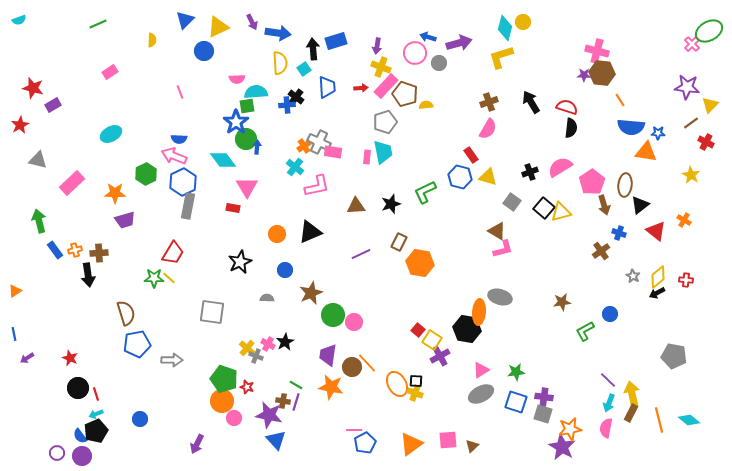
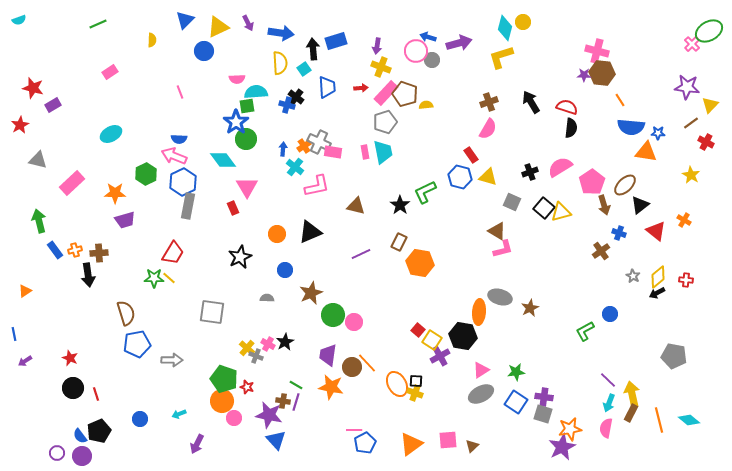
purple arrow at (252, 22): moved 4 px left, 1 px down
blue arrow at (278, 33): moved 3 px right
pink circle at (415, 53): moved 1 px right, 2 px up
gray circle at (439, 63): moved 7 px left, 3 px up
pink rectangle at (386, 86): moved 7 px down
blue cross at (287, 105): rotated 21 degrees clockwise
blue arrow at (257, 147): moved 26 px right, 2 px down
pink rectangle at (367, 157): moved 2 px left, 5 px up; rotated 16 degrees counterclockwise
brown ellipse at (625, 185): rotated 40 degrees clockwise
gray square at (512, 202): rotated 12 degrees counterclockwise
black star at (391, 204): moved 9 px right, 1 px down; rotated 18 degrees counterclockwise
brown triangle at (356, 206): rotated 18 degrees clockwise
red rectangle at (233, 208): rotated 56 degrees clockwise
black star at (240, 262): moved 5 px up
orange triangle at (15, 291): moved 10 px right
brown star at (562, 302): moved 32 px left, 6 px down; rotated 18 degrees counterclockwise
black hexagon at (467, 329): moved 4 px left, 7 px down
purple arrow at (27, 358): moved 2 px left, 3 px down
black circle at (78, 388): moved 5 px left
blue square at (516, 402): rotated 15 degrees clockwise
cyan arrow at (96, 414): moved 83 px right
black pentagon at (96, 431): moved 3 px right
purple star at (562, 447): rotated 16 degrees clockwise
